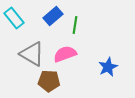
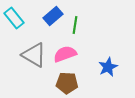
gray triangle: moved 2 px right, 1 px down
brown pentagon: moved 18 px right, 2 px down
